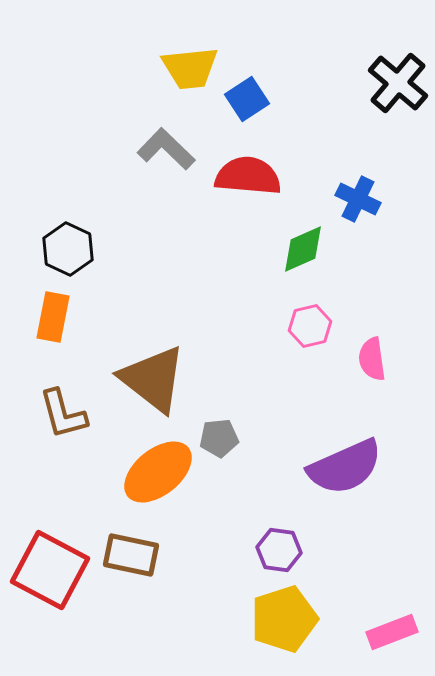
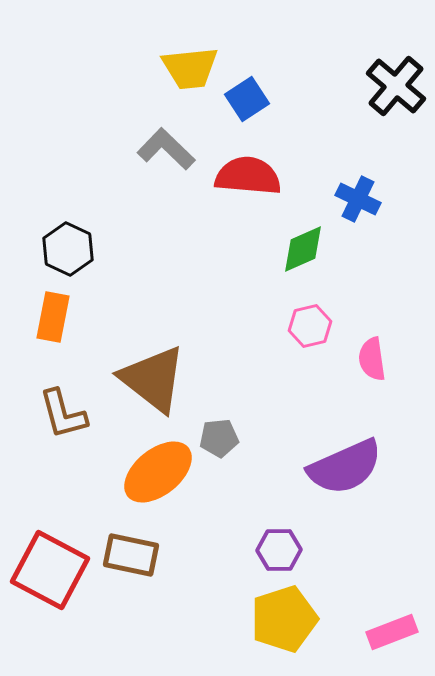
black cross: moved 2 px left, 3 px down
purple hexagon: rotated 9 degrees counterclockwise
